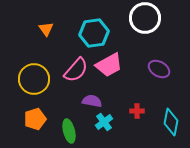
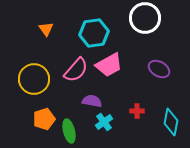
orange pentagon: moved 9 px right
